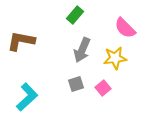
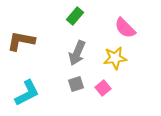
green rectangle: moved 1 px down
gray arrow: moved 5 px left, 3 px down
cyan L-shape: moved 4 px up; rotated 16 degrees clockwise
